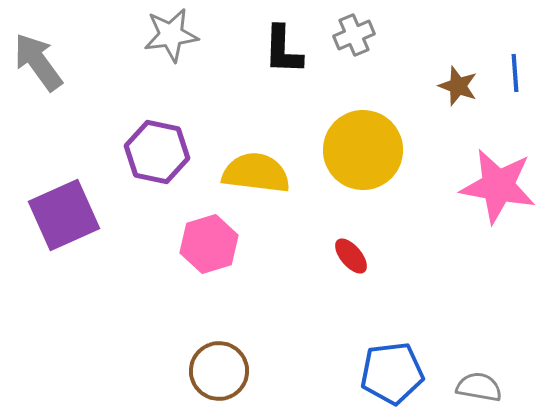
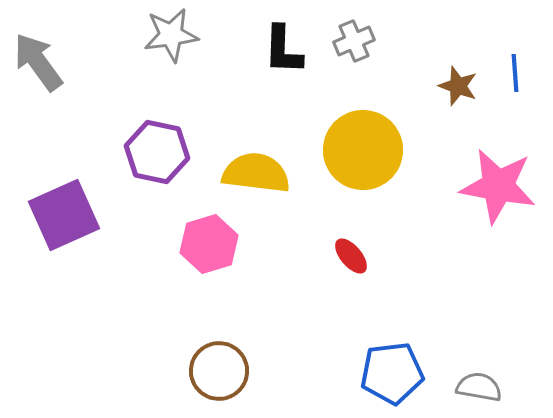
gray cross: moved 6 px down
